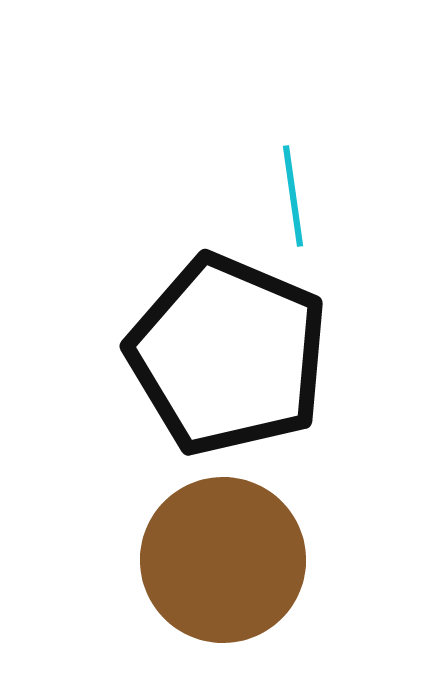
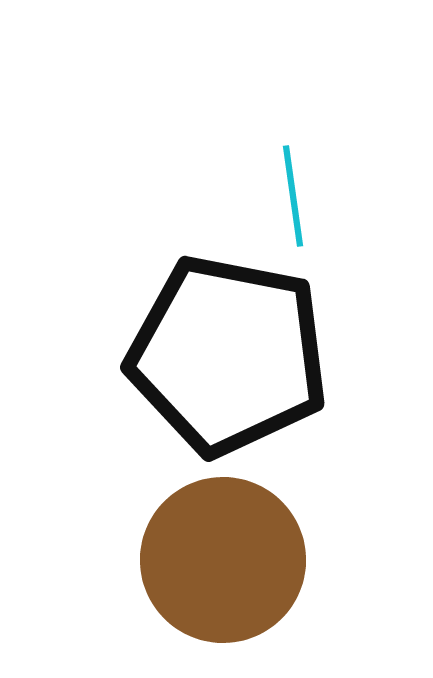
black pentagon: rotated 12 degrees counterclockwise
